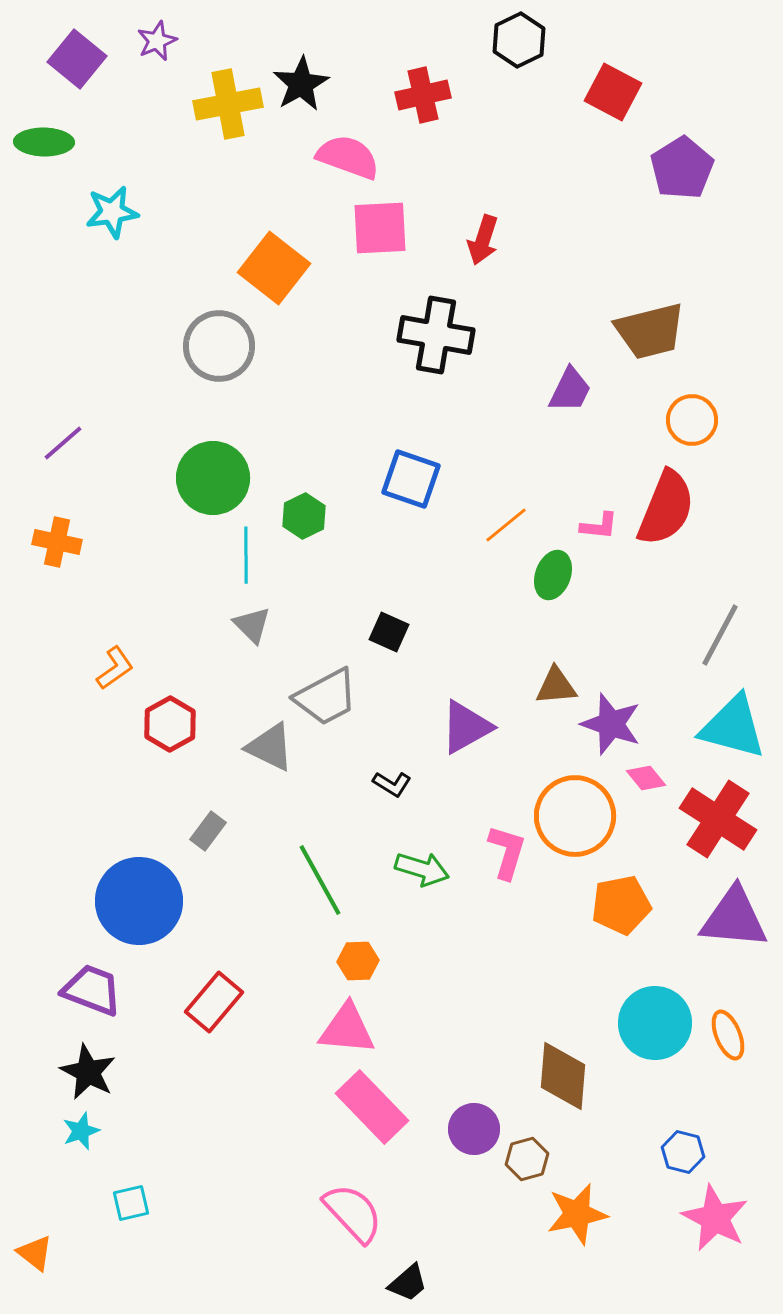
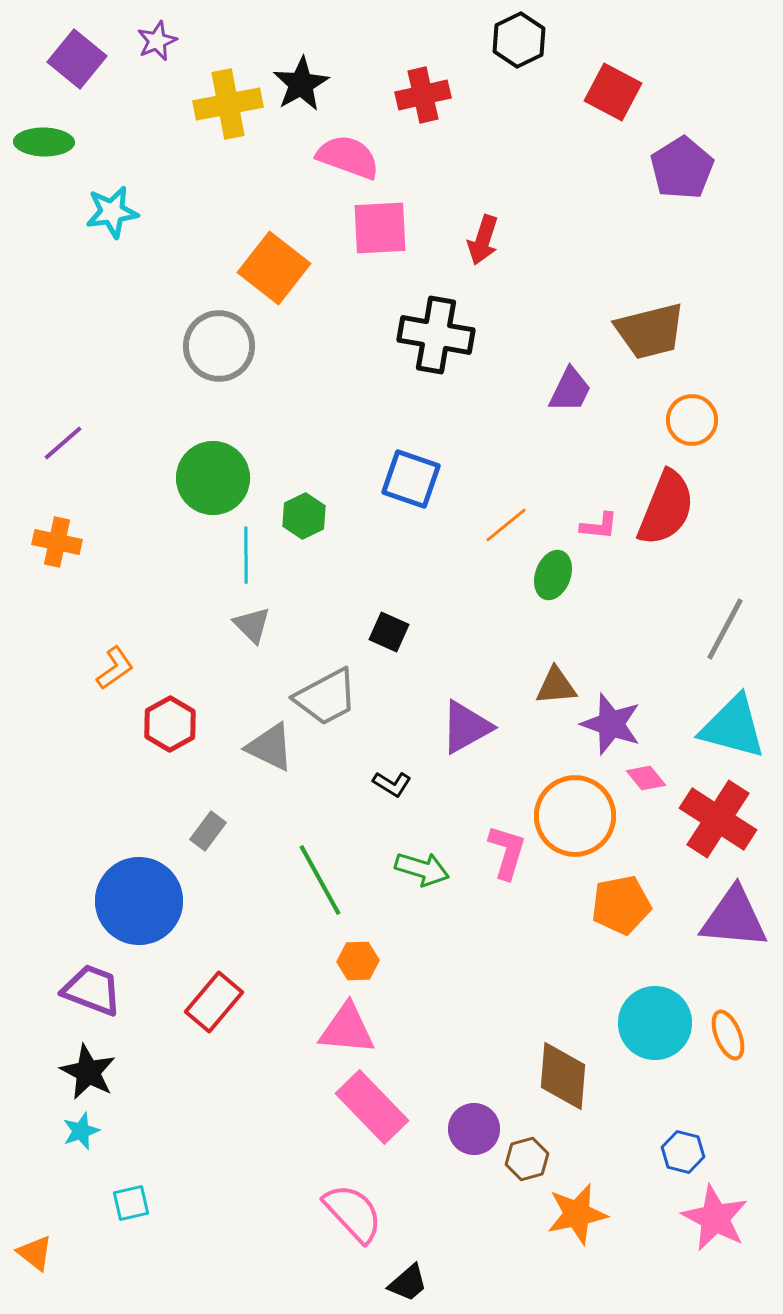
gray line at (720, 635): moved 5 px right, 6 px up
